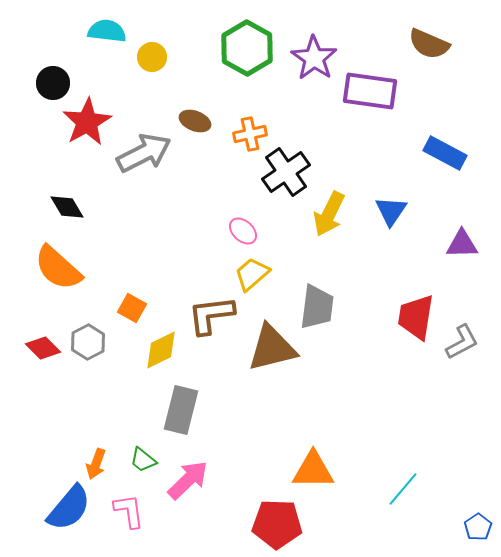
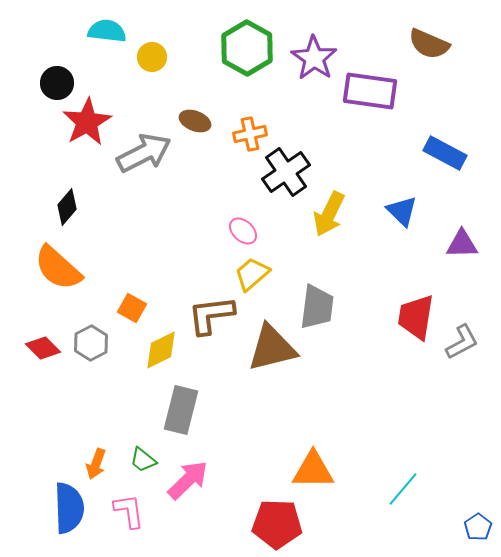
black circle: moved 4 px right
black diamond: rotated 72 degrees clockwise
blue triangle: moved 11 px right; rotated 20 degrees counterclockwise
gray hexagon: moved 3 px right, 1 px down
blue semicircle: rotated 42 degrees counterclockwise
